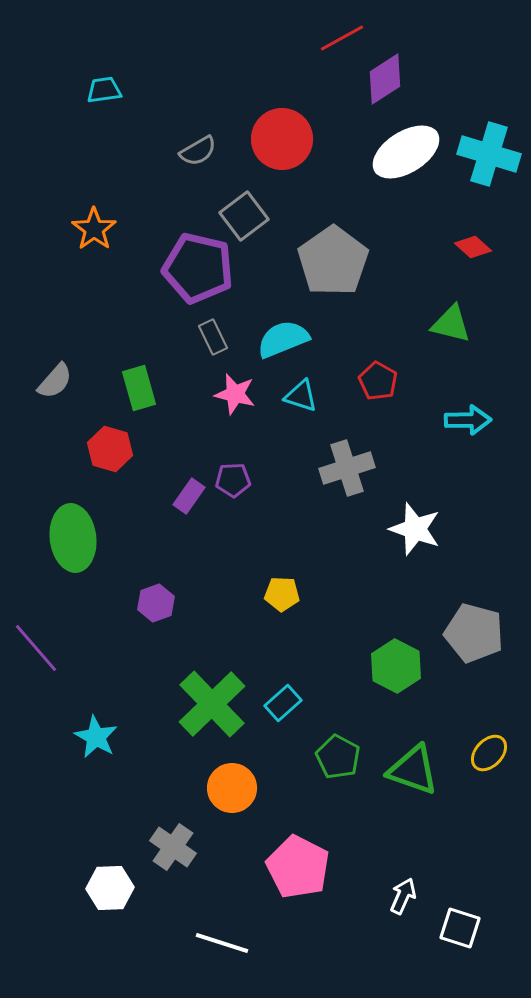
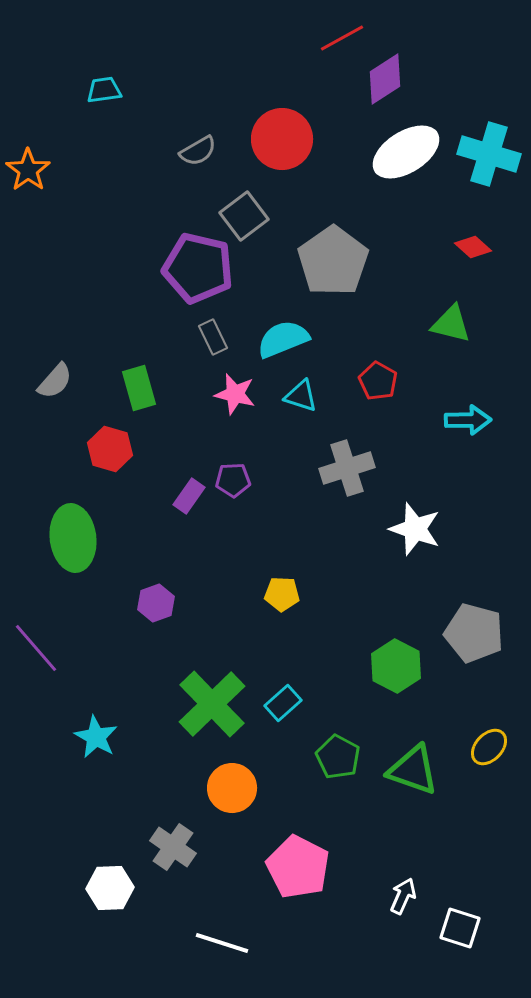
orange star at (94, 229): moved 66 px left, 59 px up
yellow ellipse at (489, 753): moved 6 px up
